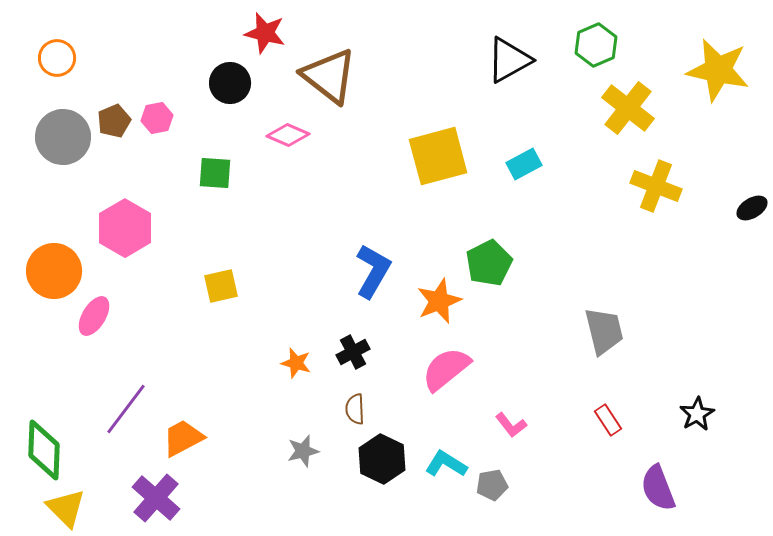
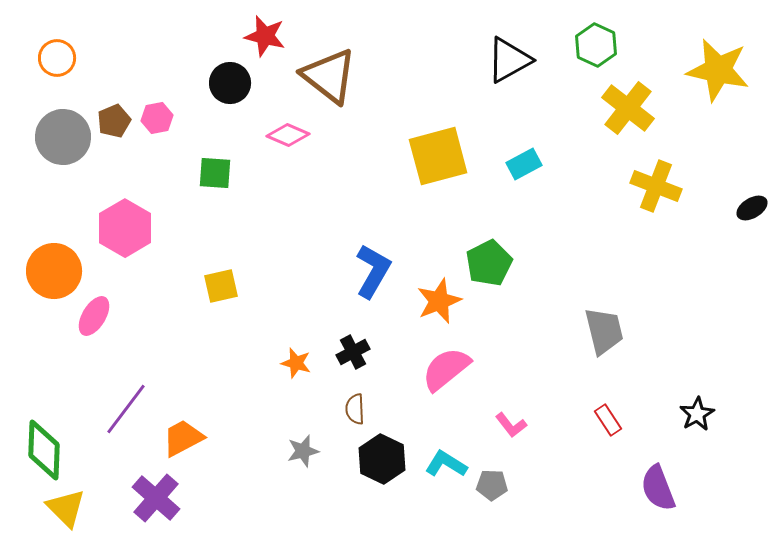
red star at (265, 33): moved 3 px down
green hexagon at (596, 45): rotated 12 degrees counterclockwise
gray pentagon at (492, 485): rotated 12 degrees clockwise
